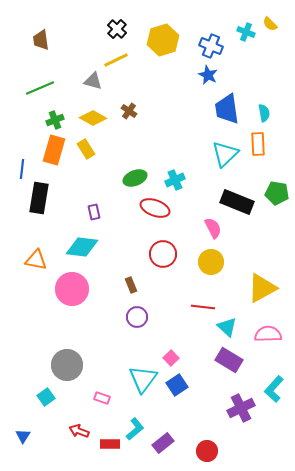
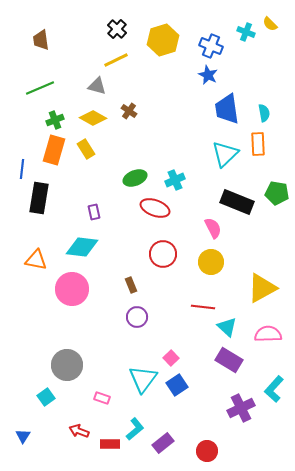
gray triangle at (93, 81): moved 4 px right, 5 px down
